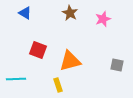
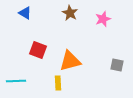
cyan line: moved 2 px down
yellow rectangle: moved 2 px up; rotated 16 degrees clockwise
